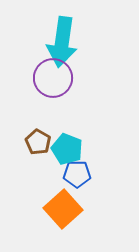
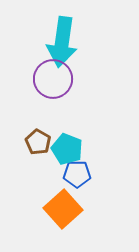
purple circle: moved 1 px down
